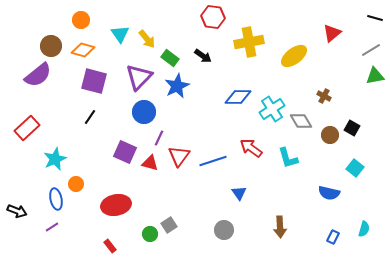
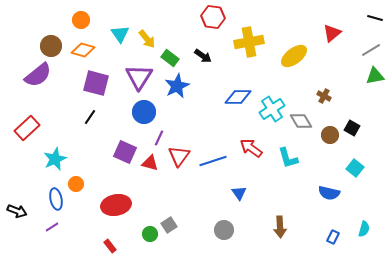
purple triangle at (139, 77): rotated 12 degrees counterclockwise
purple square at (94, 81): moved 2 px right, 2 px down
